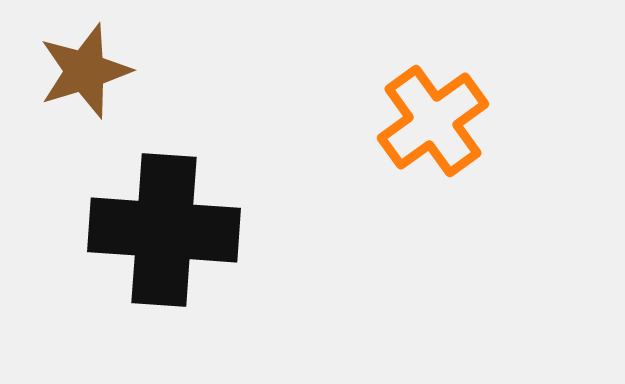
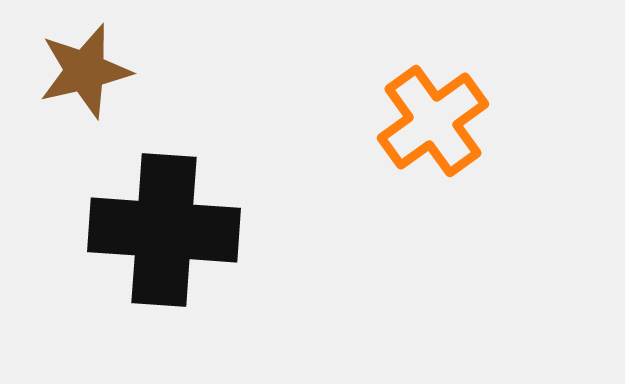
brown star: rotated 4 degrees clockwise
